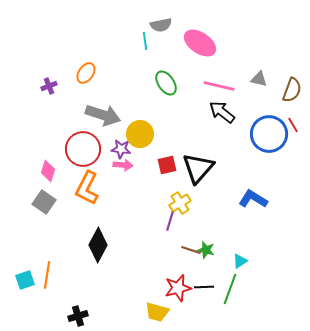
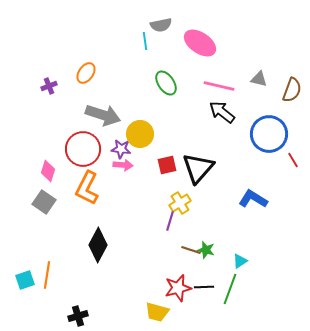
red line: moved 35 px down
